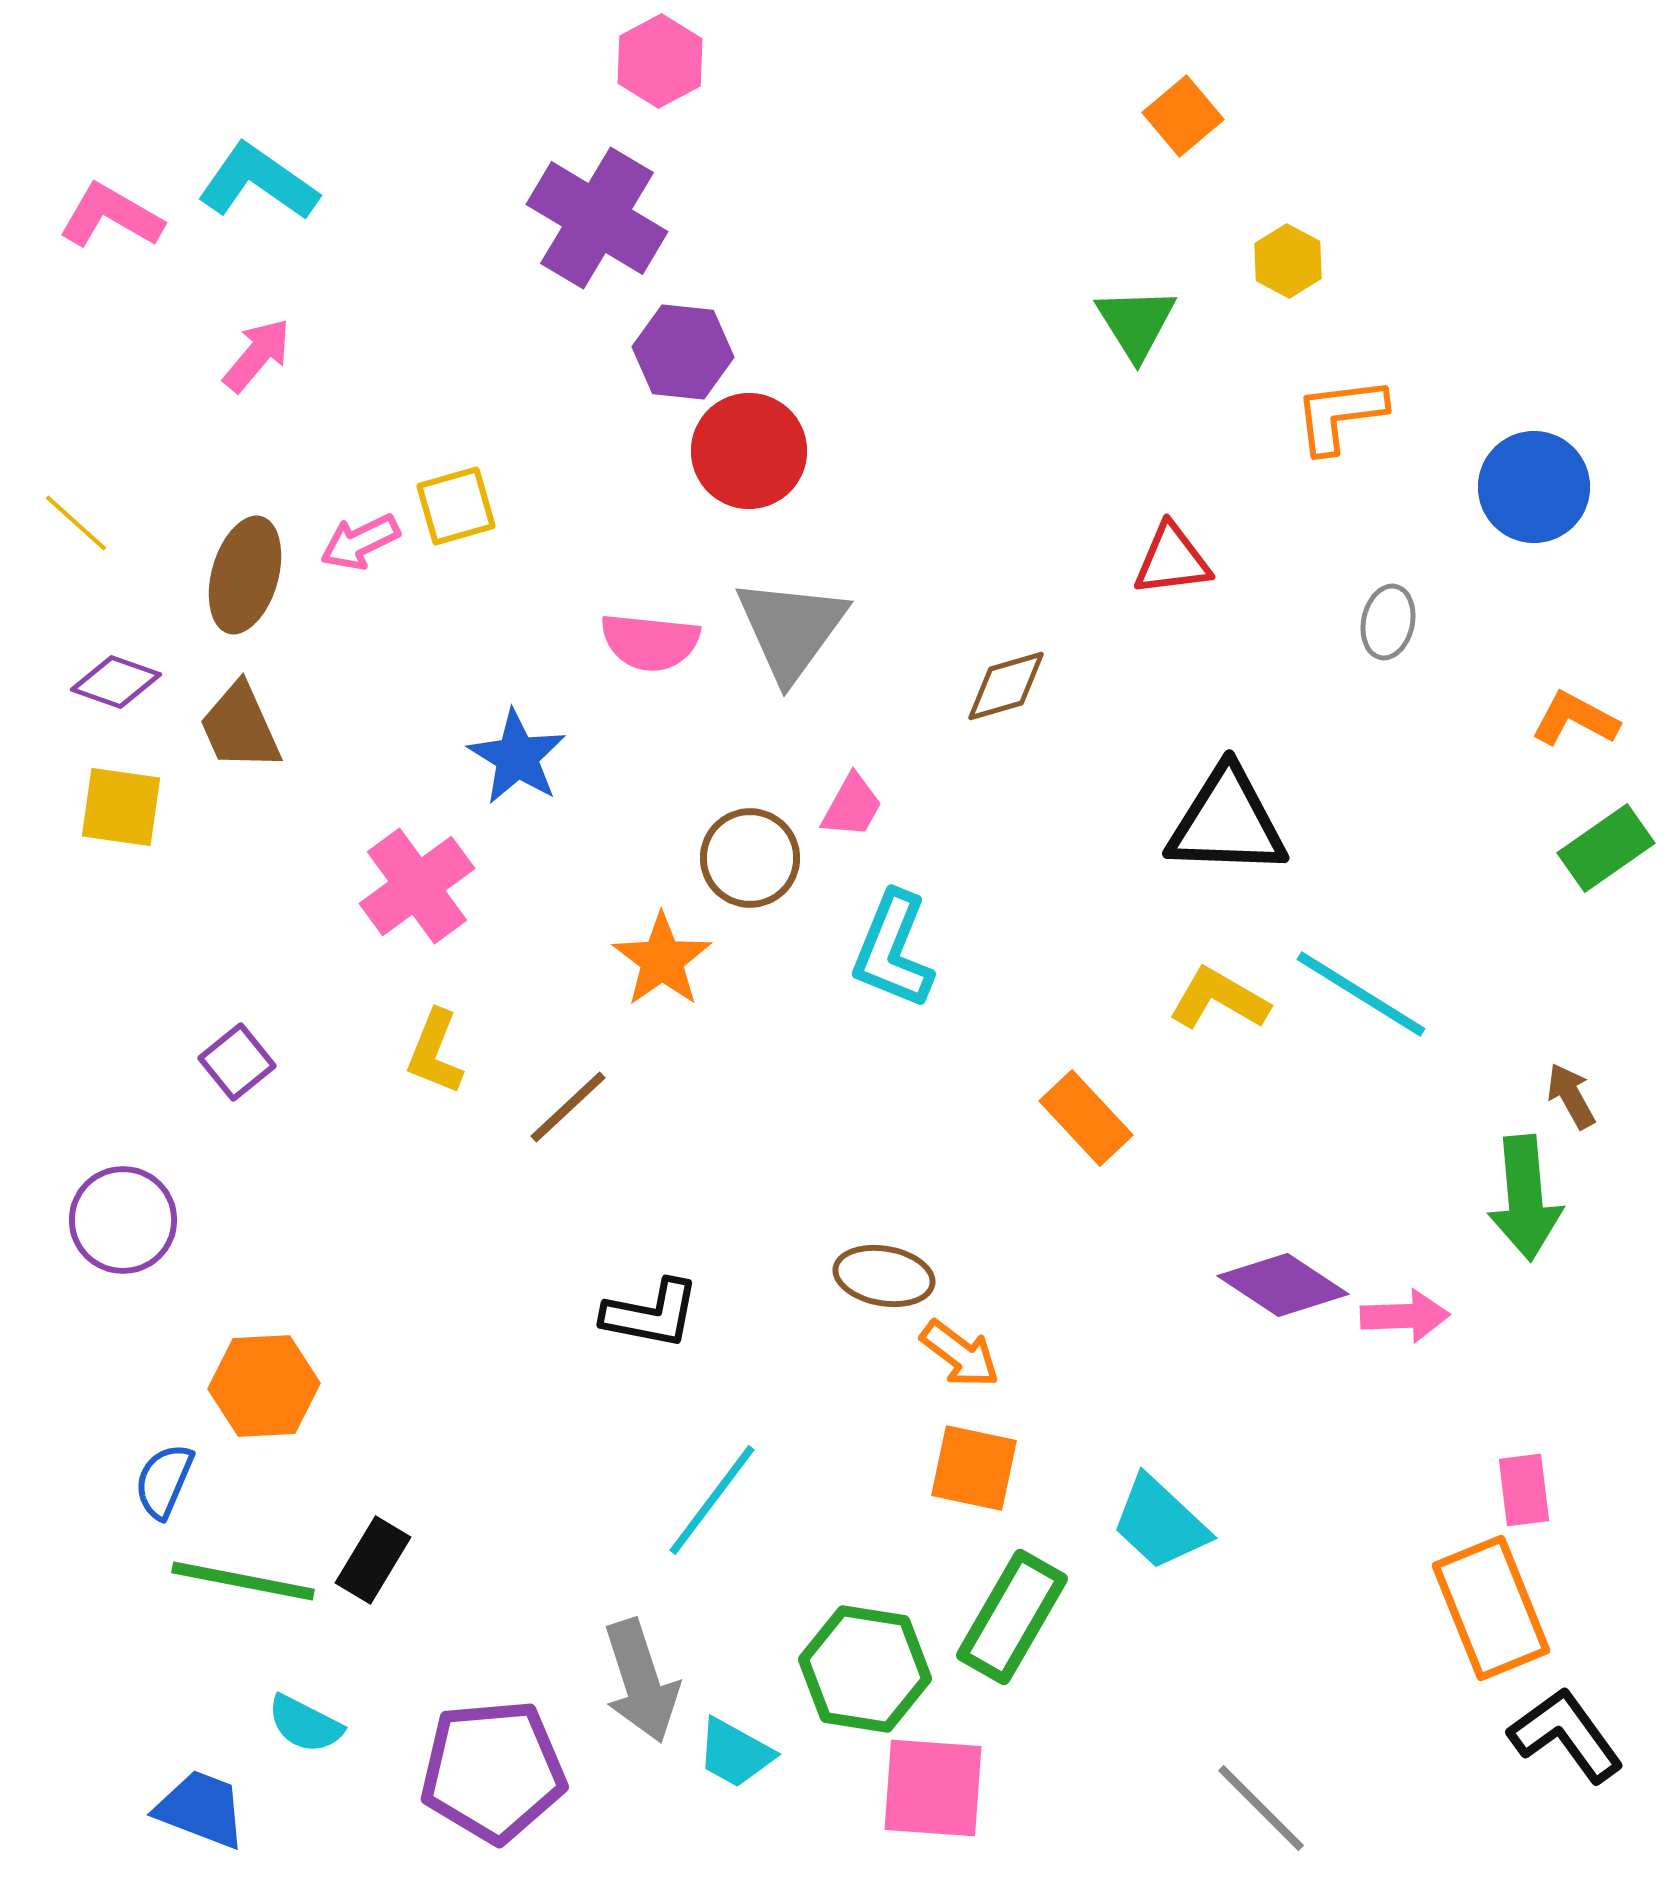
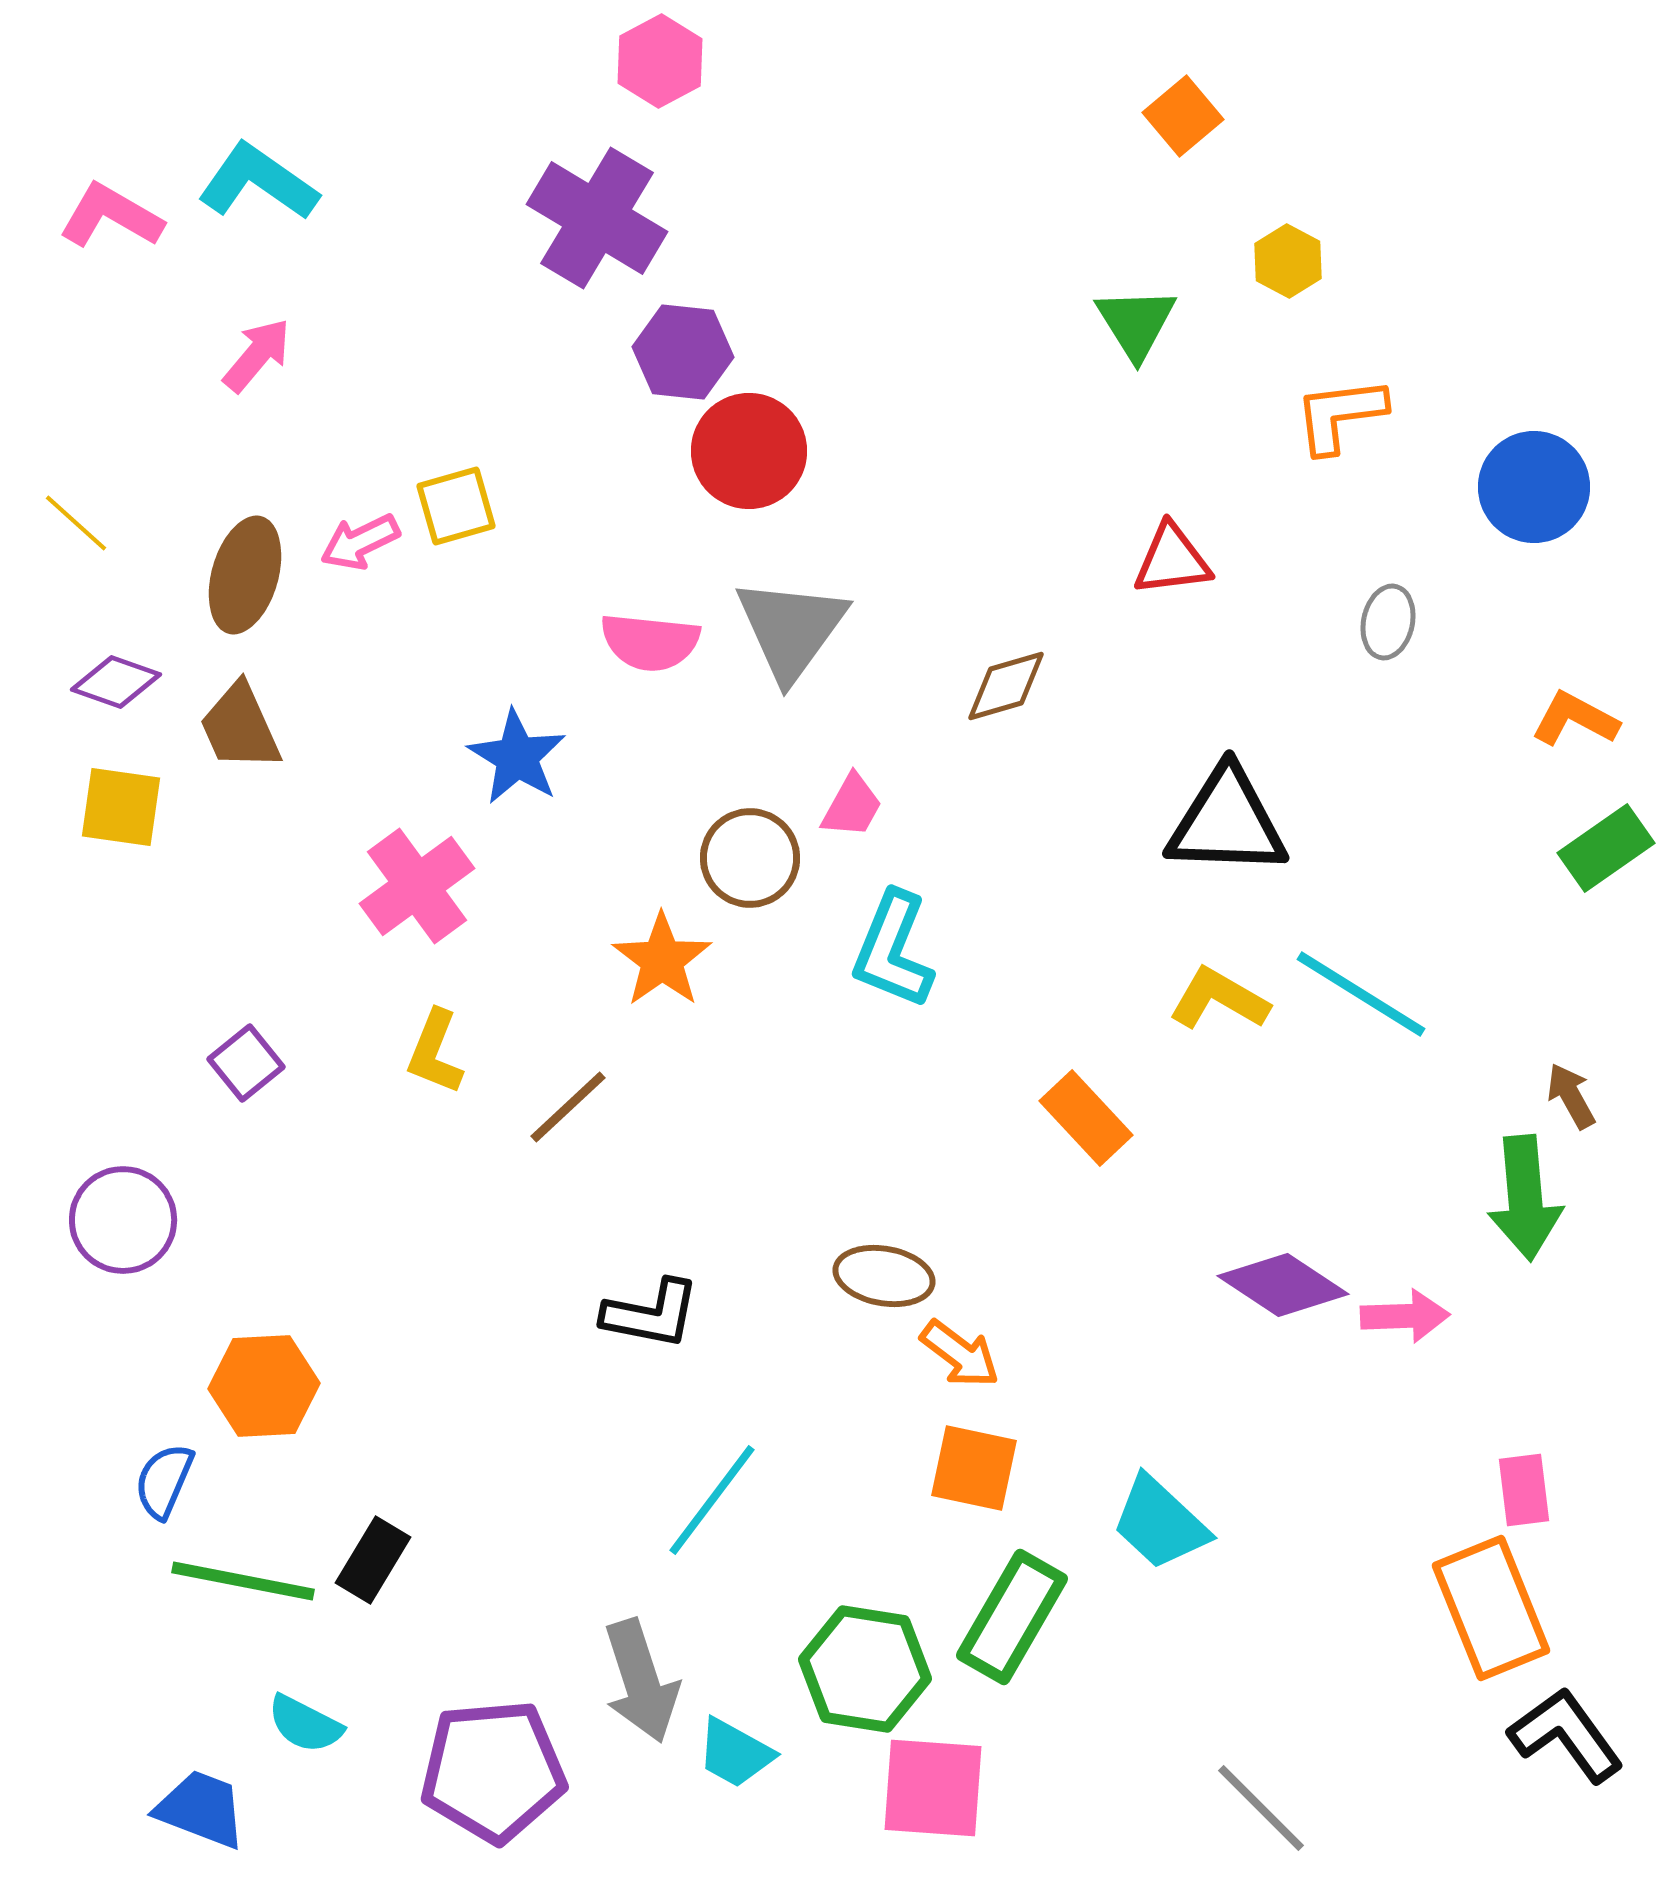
purple square at (237, 1062): moved 9 px right, 1 px down
